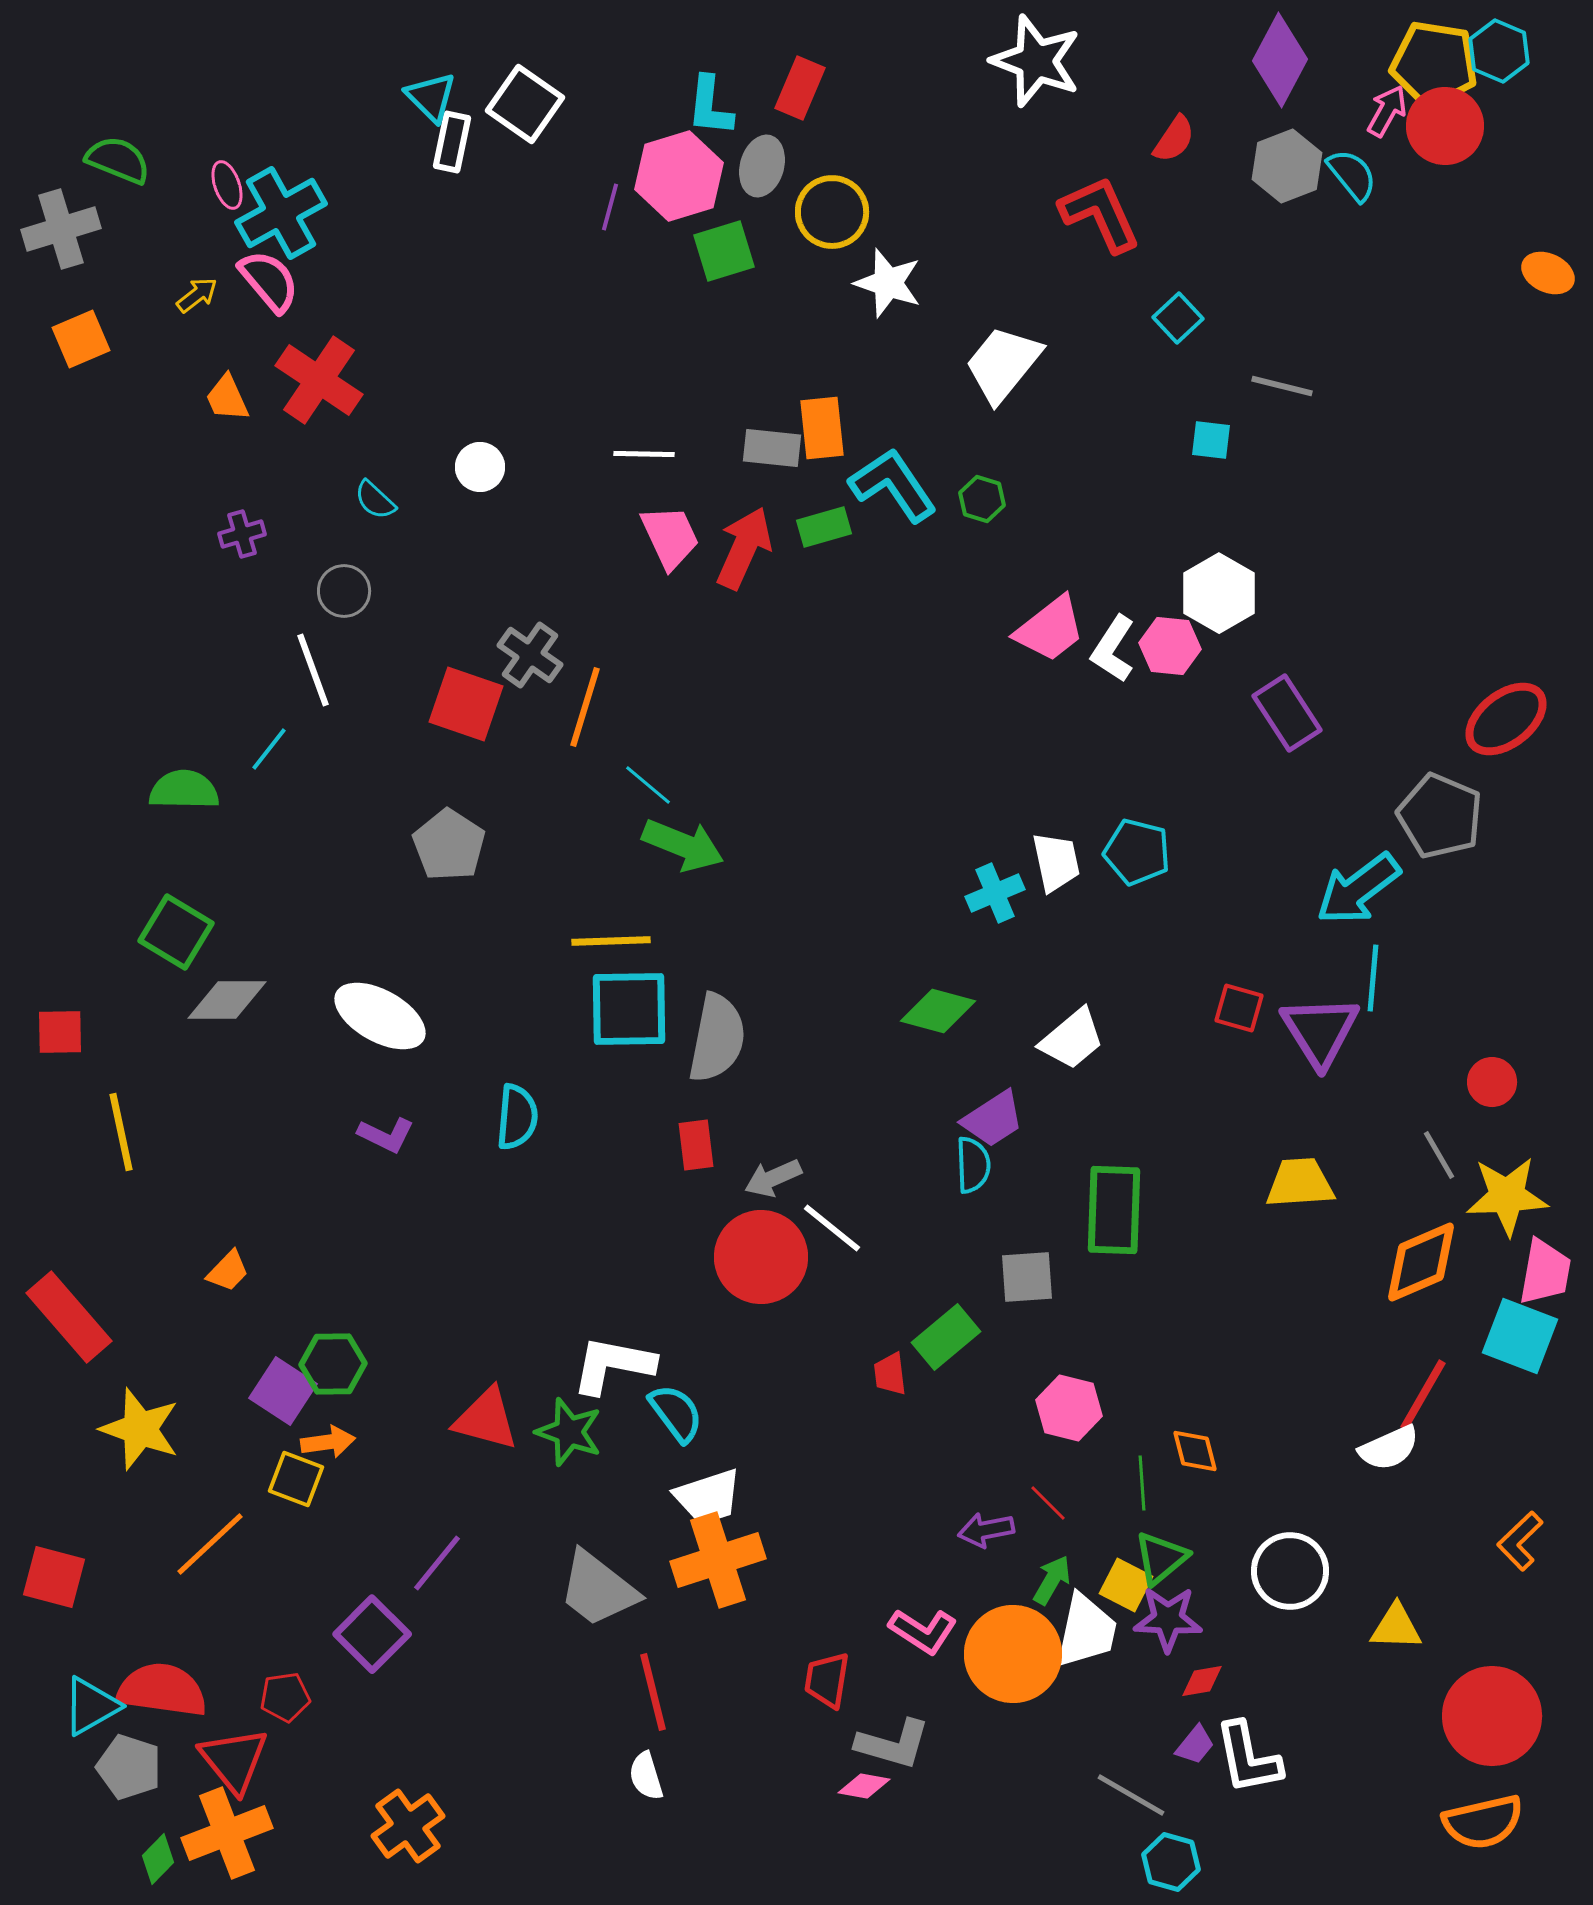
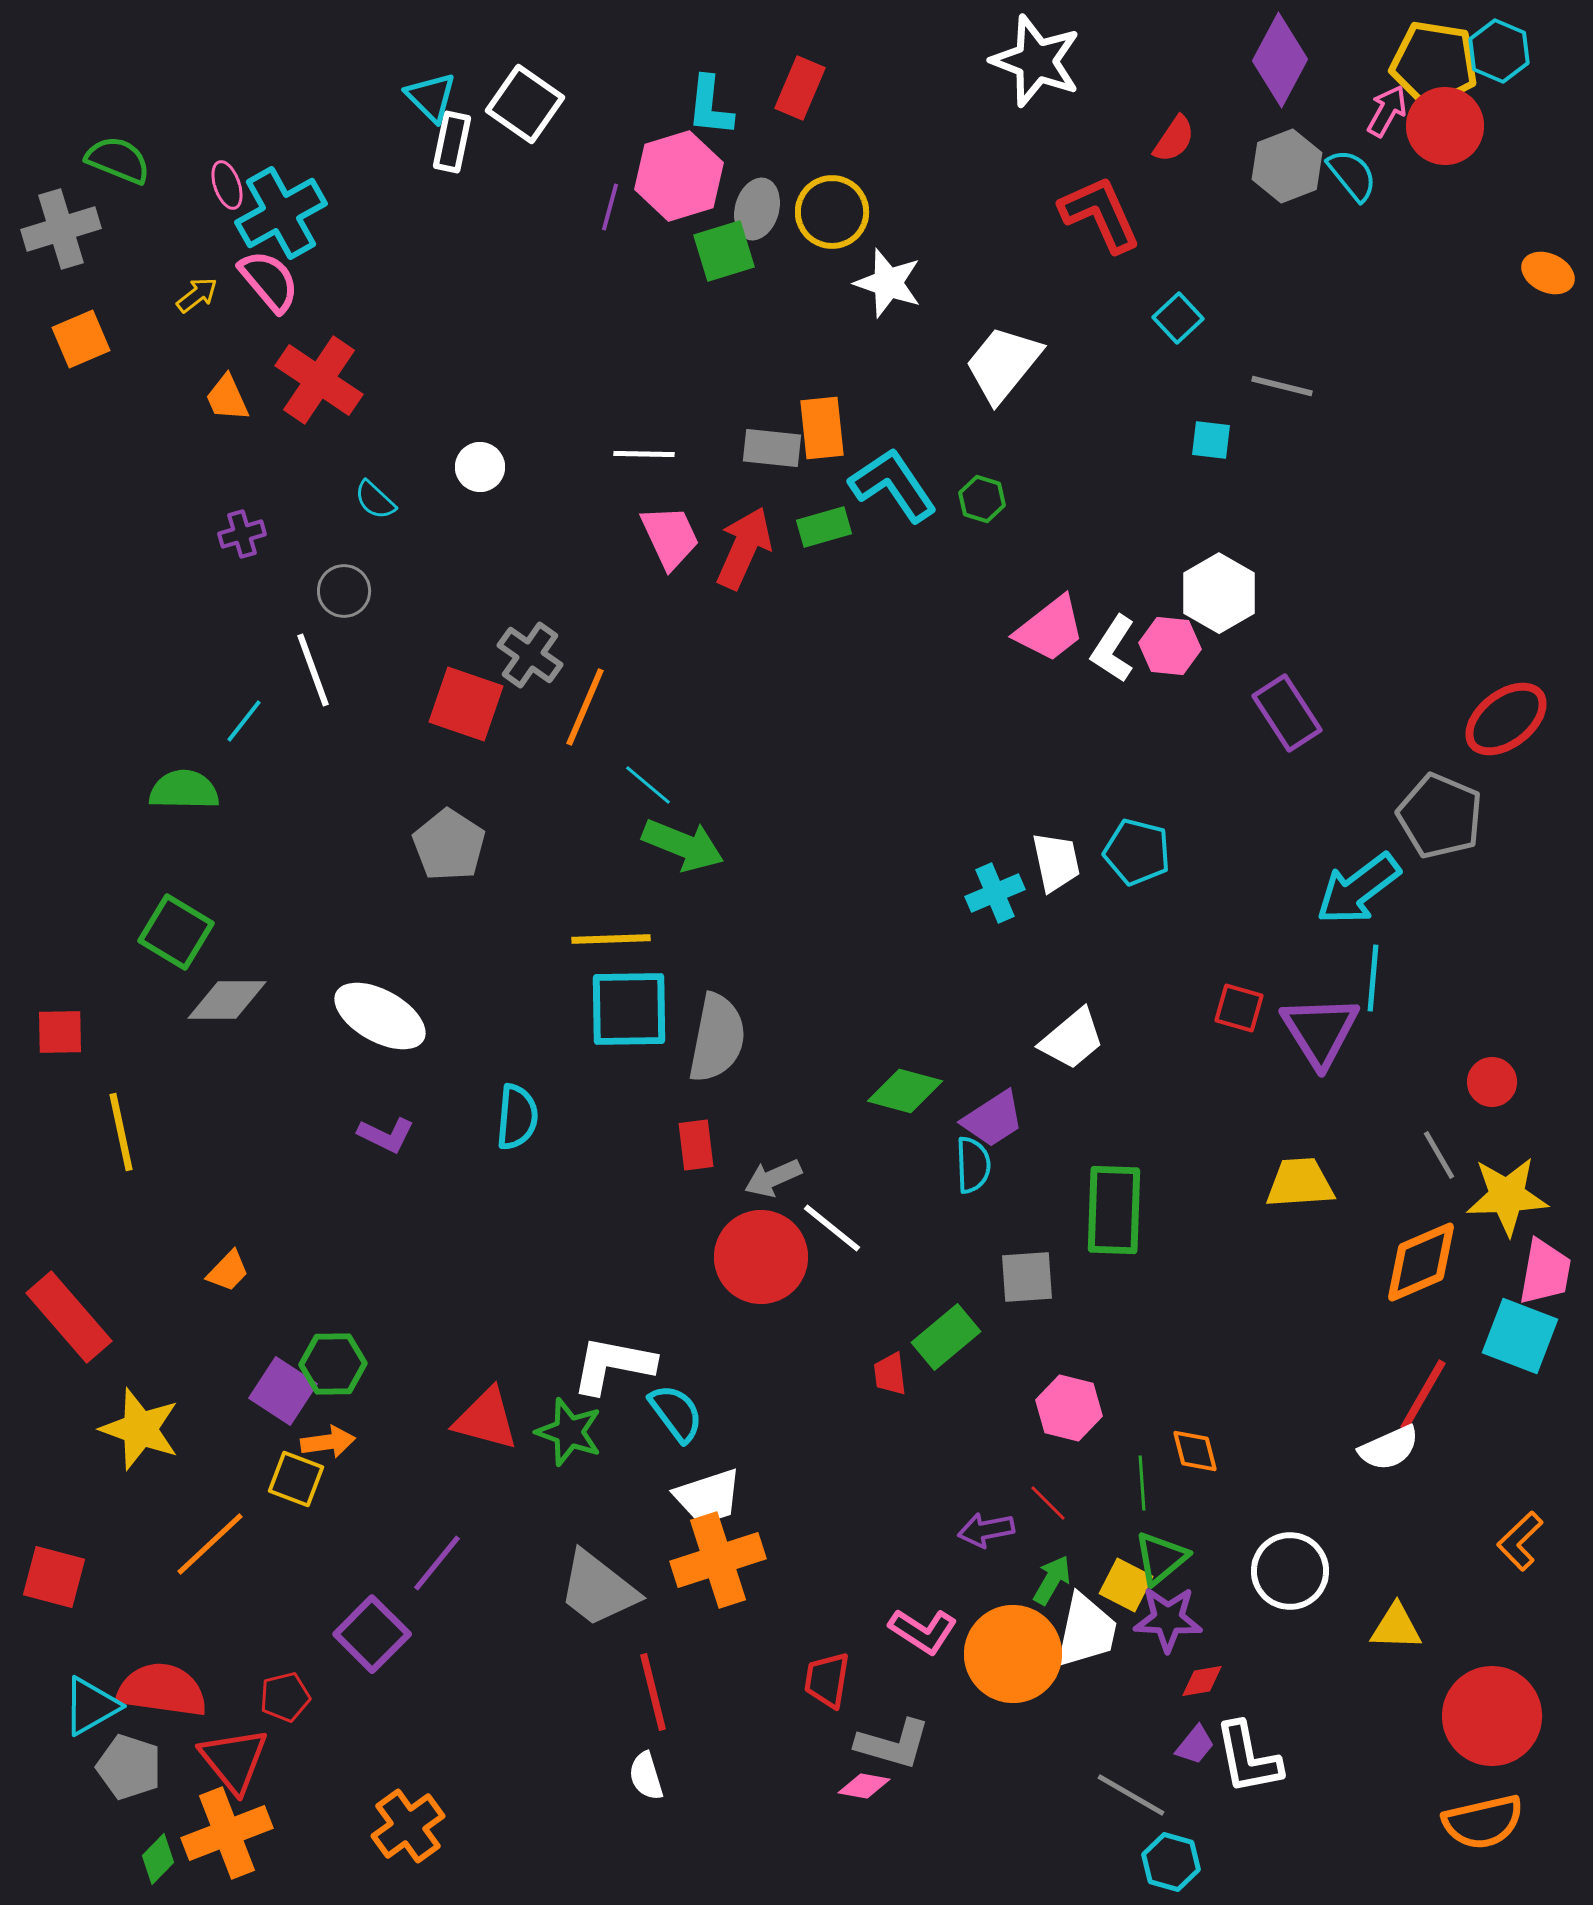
gray ellipse at (762, 166): moved 5 px left, 43 px down
orange line at (585, 707): rotated 6 degrees clockwise
cyan line at (269, 749): moved 25 px left, 28 px up
yellow line at (611, 941): moved 2 px up
green diamond at (938, 1011): moved 33 px left, 80 px down
red pentagon at (285, 1697): rotated 6 degrees counterclockwise
